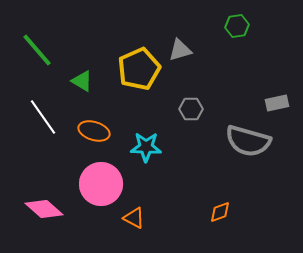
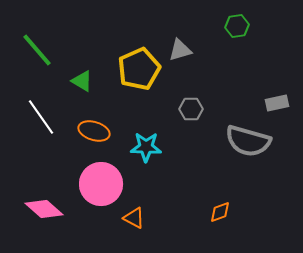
white line: moved 2 px left
